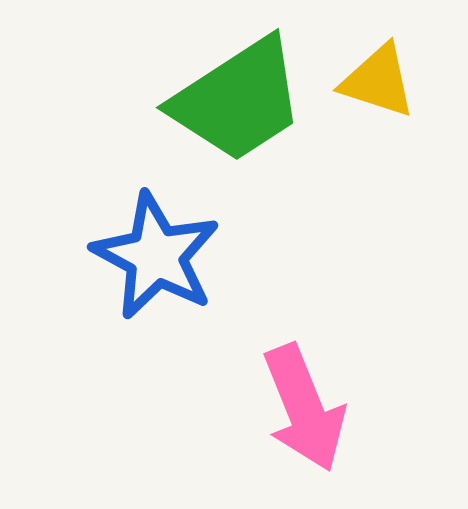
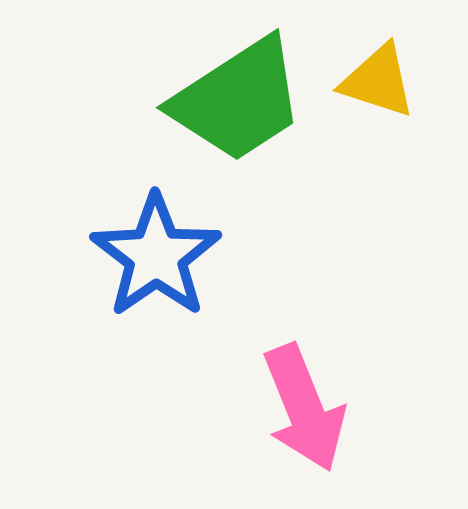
blue star: rotated 9 degrees clockwise
